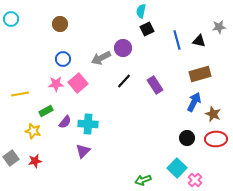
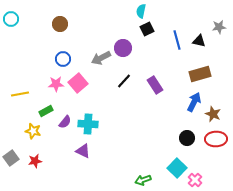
purple triangle: rotated 49 degrees counterclockwise
